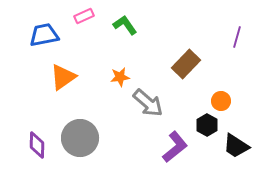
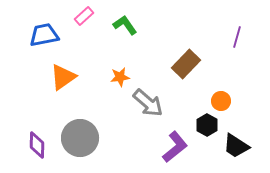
pink rectangle: rotated 18 degrees counterclockwise
